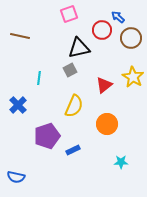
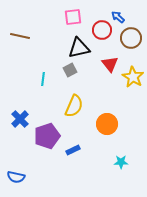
pink square: moved 4 px right, 3 px down; rotated 12 degrees clockwise
cyan line: moved 4 px right, 1 px down
red triangle: moved 6 px right, 21 px up; rotated 30 degrees counterclockwise
blue cross: moved 2 px right, 14 px down
